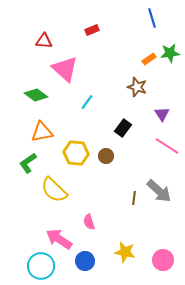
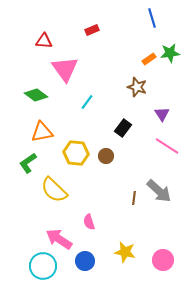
pink triangle: rotated 12 degrees clockwise
cyan circle: moved 2 px right
